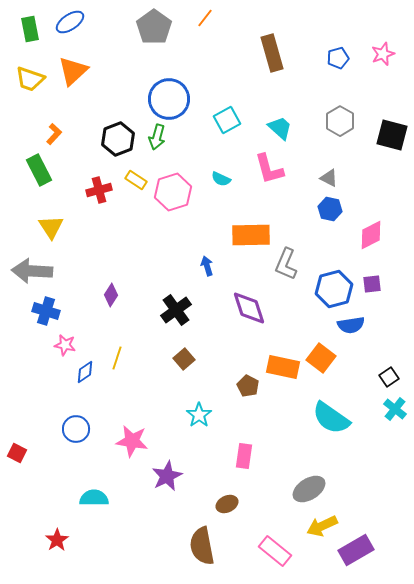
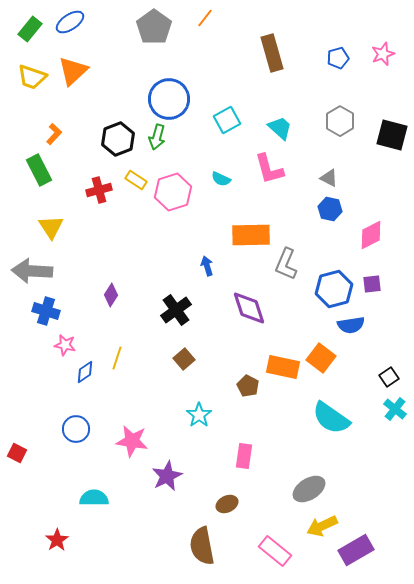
green rectangle at (30, 29): rotated 50 degrees clockwise
yellow trapezoid at (30, 79): moved 2 px right, 2 px up
